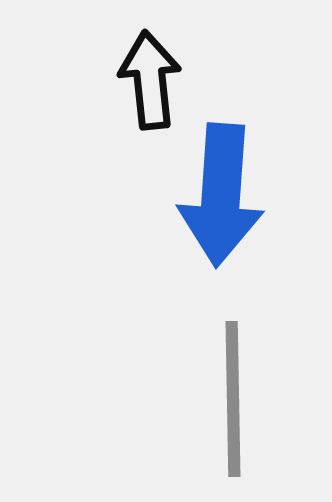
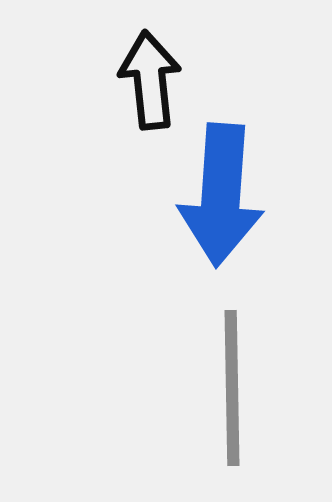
gray line: moved 1 px left, 11 px up
